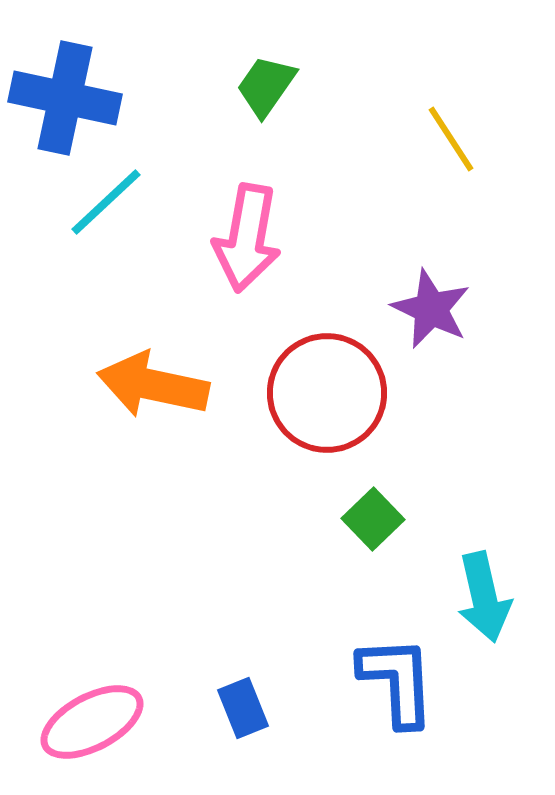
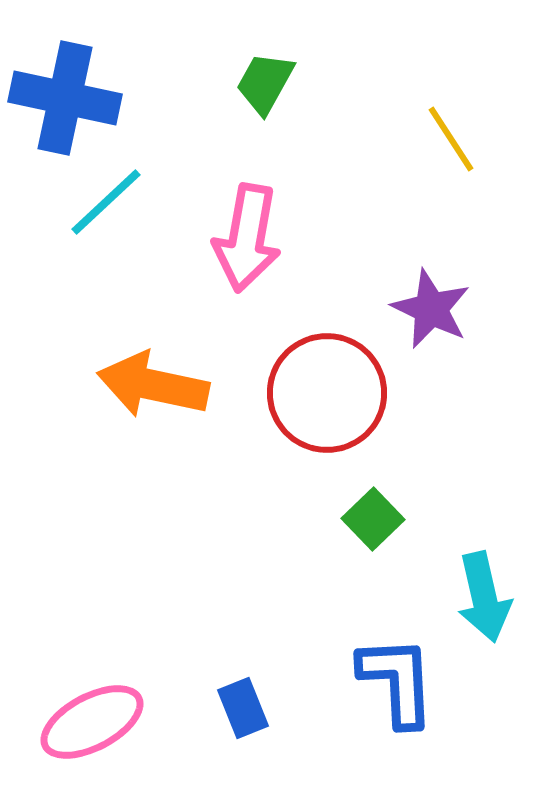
green trapezoid: moved 1 px left, 3 px up; rotated 6 degrees counterclockwise
